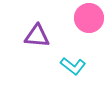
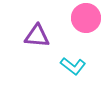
pink circle: moved 3 px left
